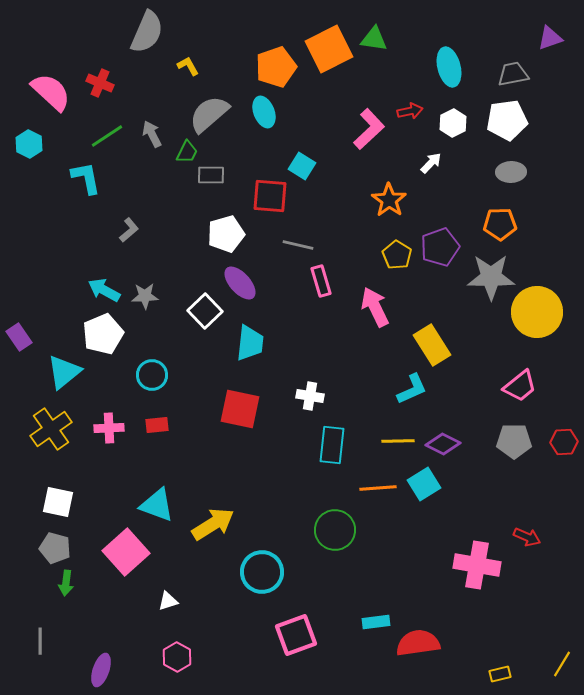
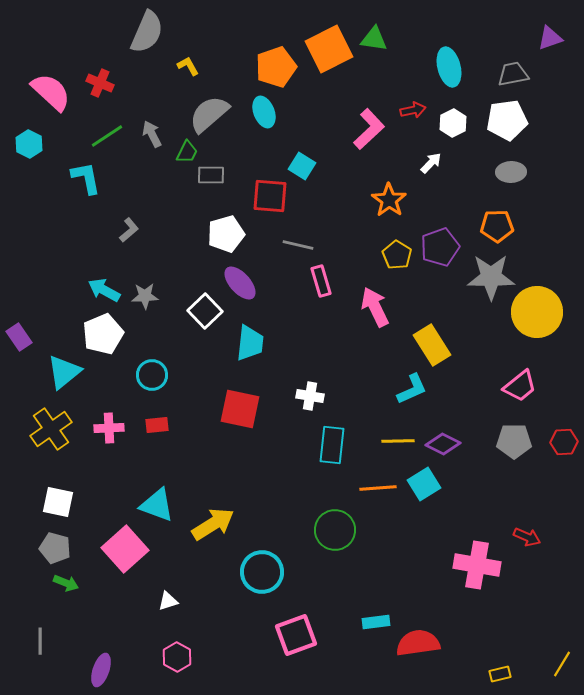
red arrow at (410, 111): moved 3 px right, 1 px up
orange pentagon at (500, 224): moved 3 px left, 2 px down
pink square at (126, 552): moved 1 px left, 3 px up
green arrow at (66, 583): rotated 75 degrees counterclockwise
